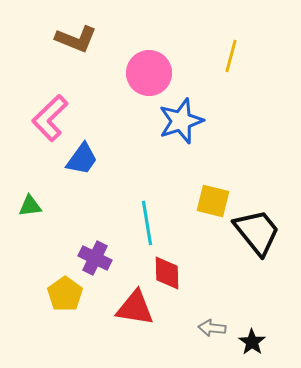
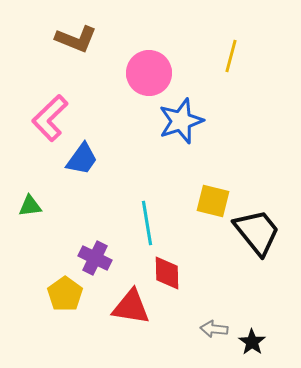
red triangle: moved 4 px left, 1 px up
gray arrow: moved 2 px right, 1 px down
